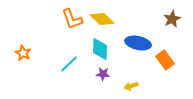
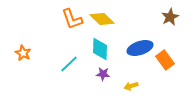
brown star: moved 2 px left, 2 px up
blue ellipse: moved 2 px right, 5 px down; rotated 30 degrees counterclockwise
